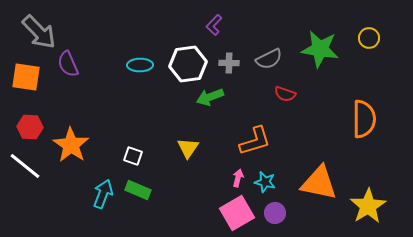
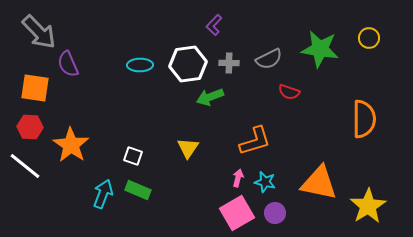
orange square: moved 9 px right, 11 px down
red semicircle: moved 4 px right, 2 px up
